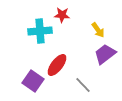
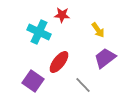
cyan cross: moved 1 px left, 1 px down; rotated 30 degrees clockwise
purple trapezoid: moved 4 px down
red ellipse: moved 2 px right, 3 px up
